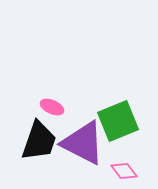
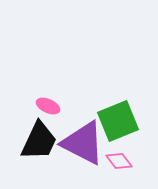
pink ellipse: moved 4 px left, 1 px up
black trapezoid: rotated 6 degrees clockwise
pink diamond: moved 5 px left, 10 px up
